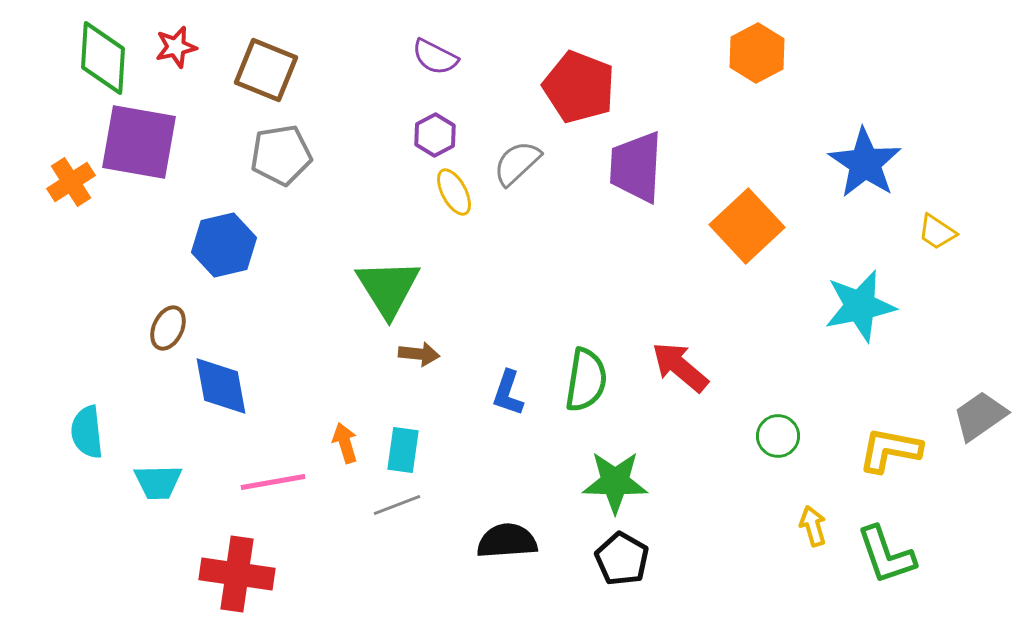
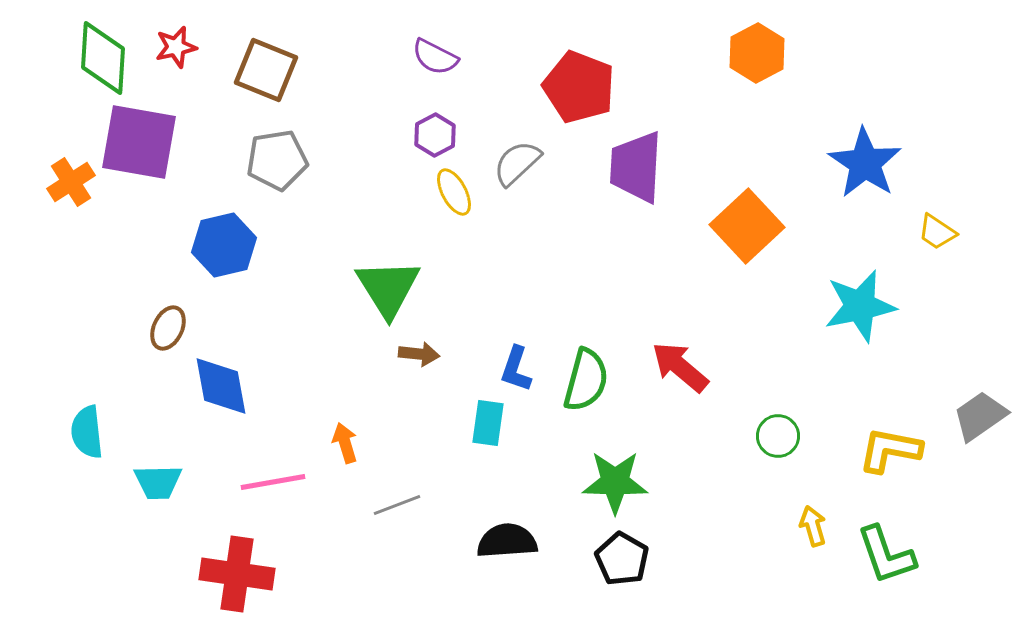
gray pentagon: moved 4 px left, 5 px down
green semicircle: rotated 6 degrees clockwise
blue L-shape: moved 8 px right, 24 px up
cyan rectangle: moved 85 px right, 27 px up
